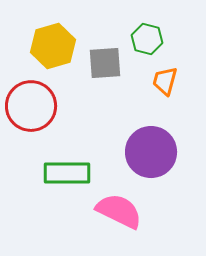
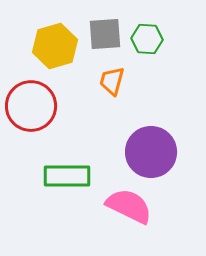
green hexagon: rotated 12 degrees counterclockwise
yellow hexagon: moved 2 px right
gray square: moved 29 px up
orange trapezoid: moved 53 px left
green rectangle: moved 3 px down
pink semicircle: moved 10 px right, 5 px up
